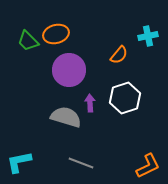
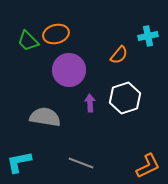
gray semicircle: moved 21 px left; rotated 8 degrees counterclockwise
